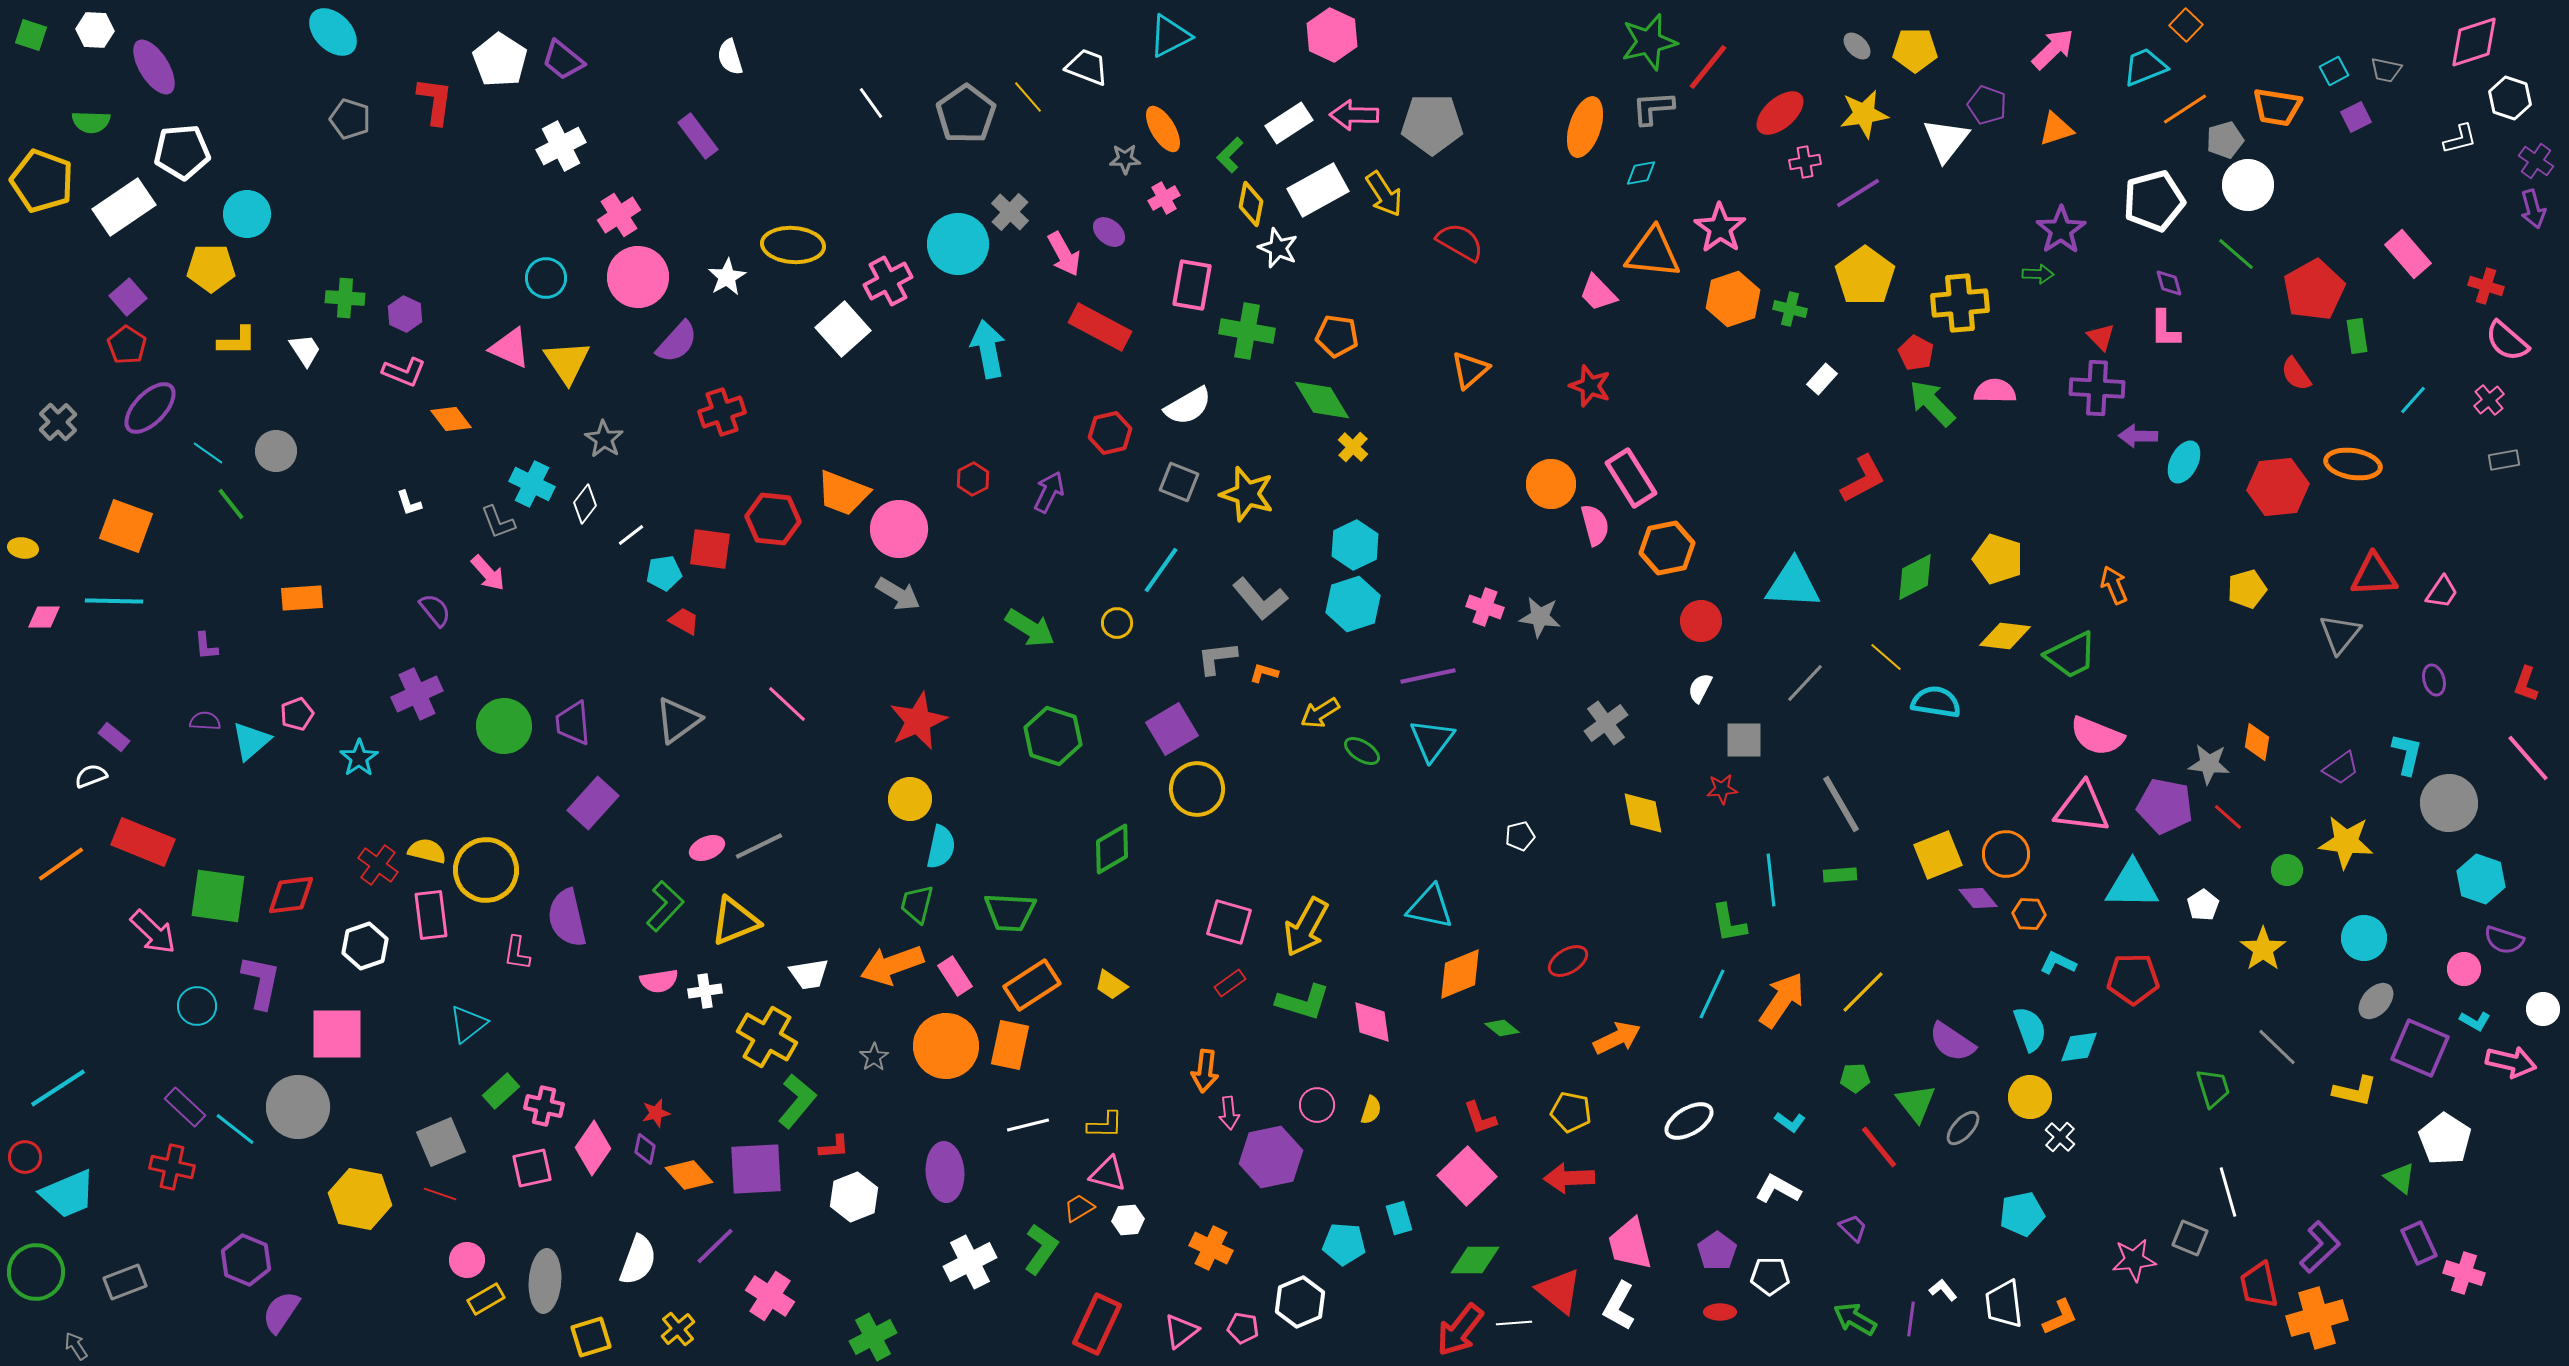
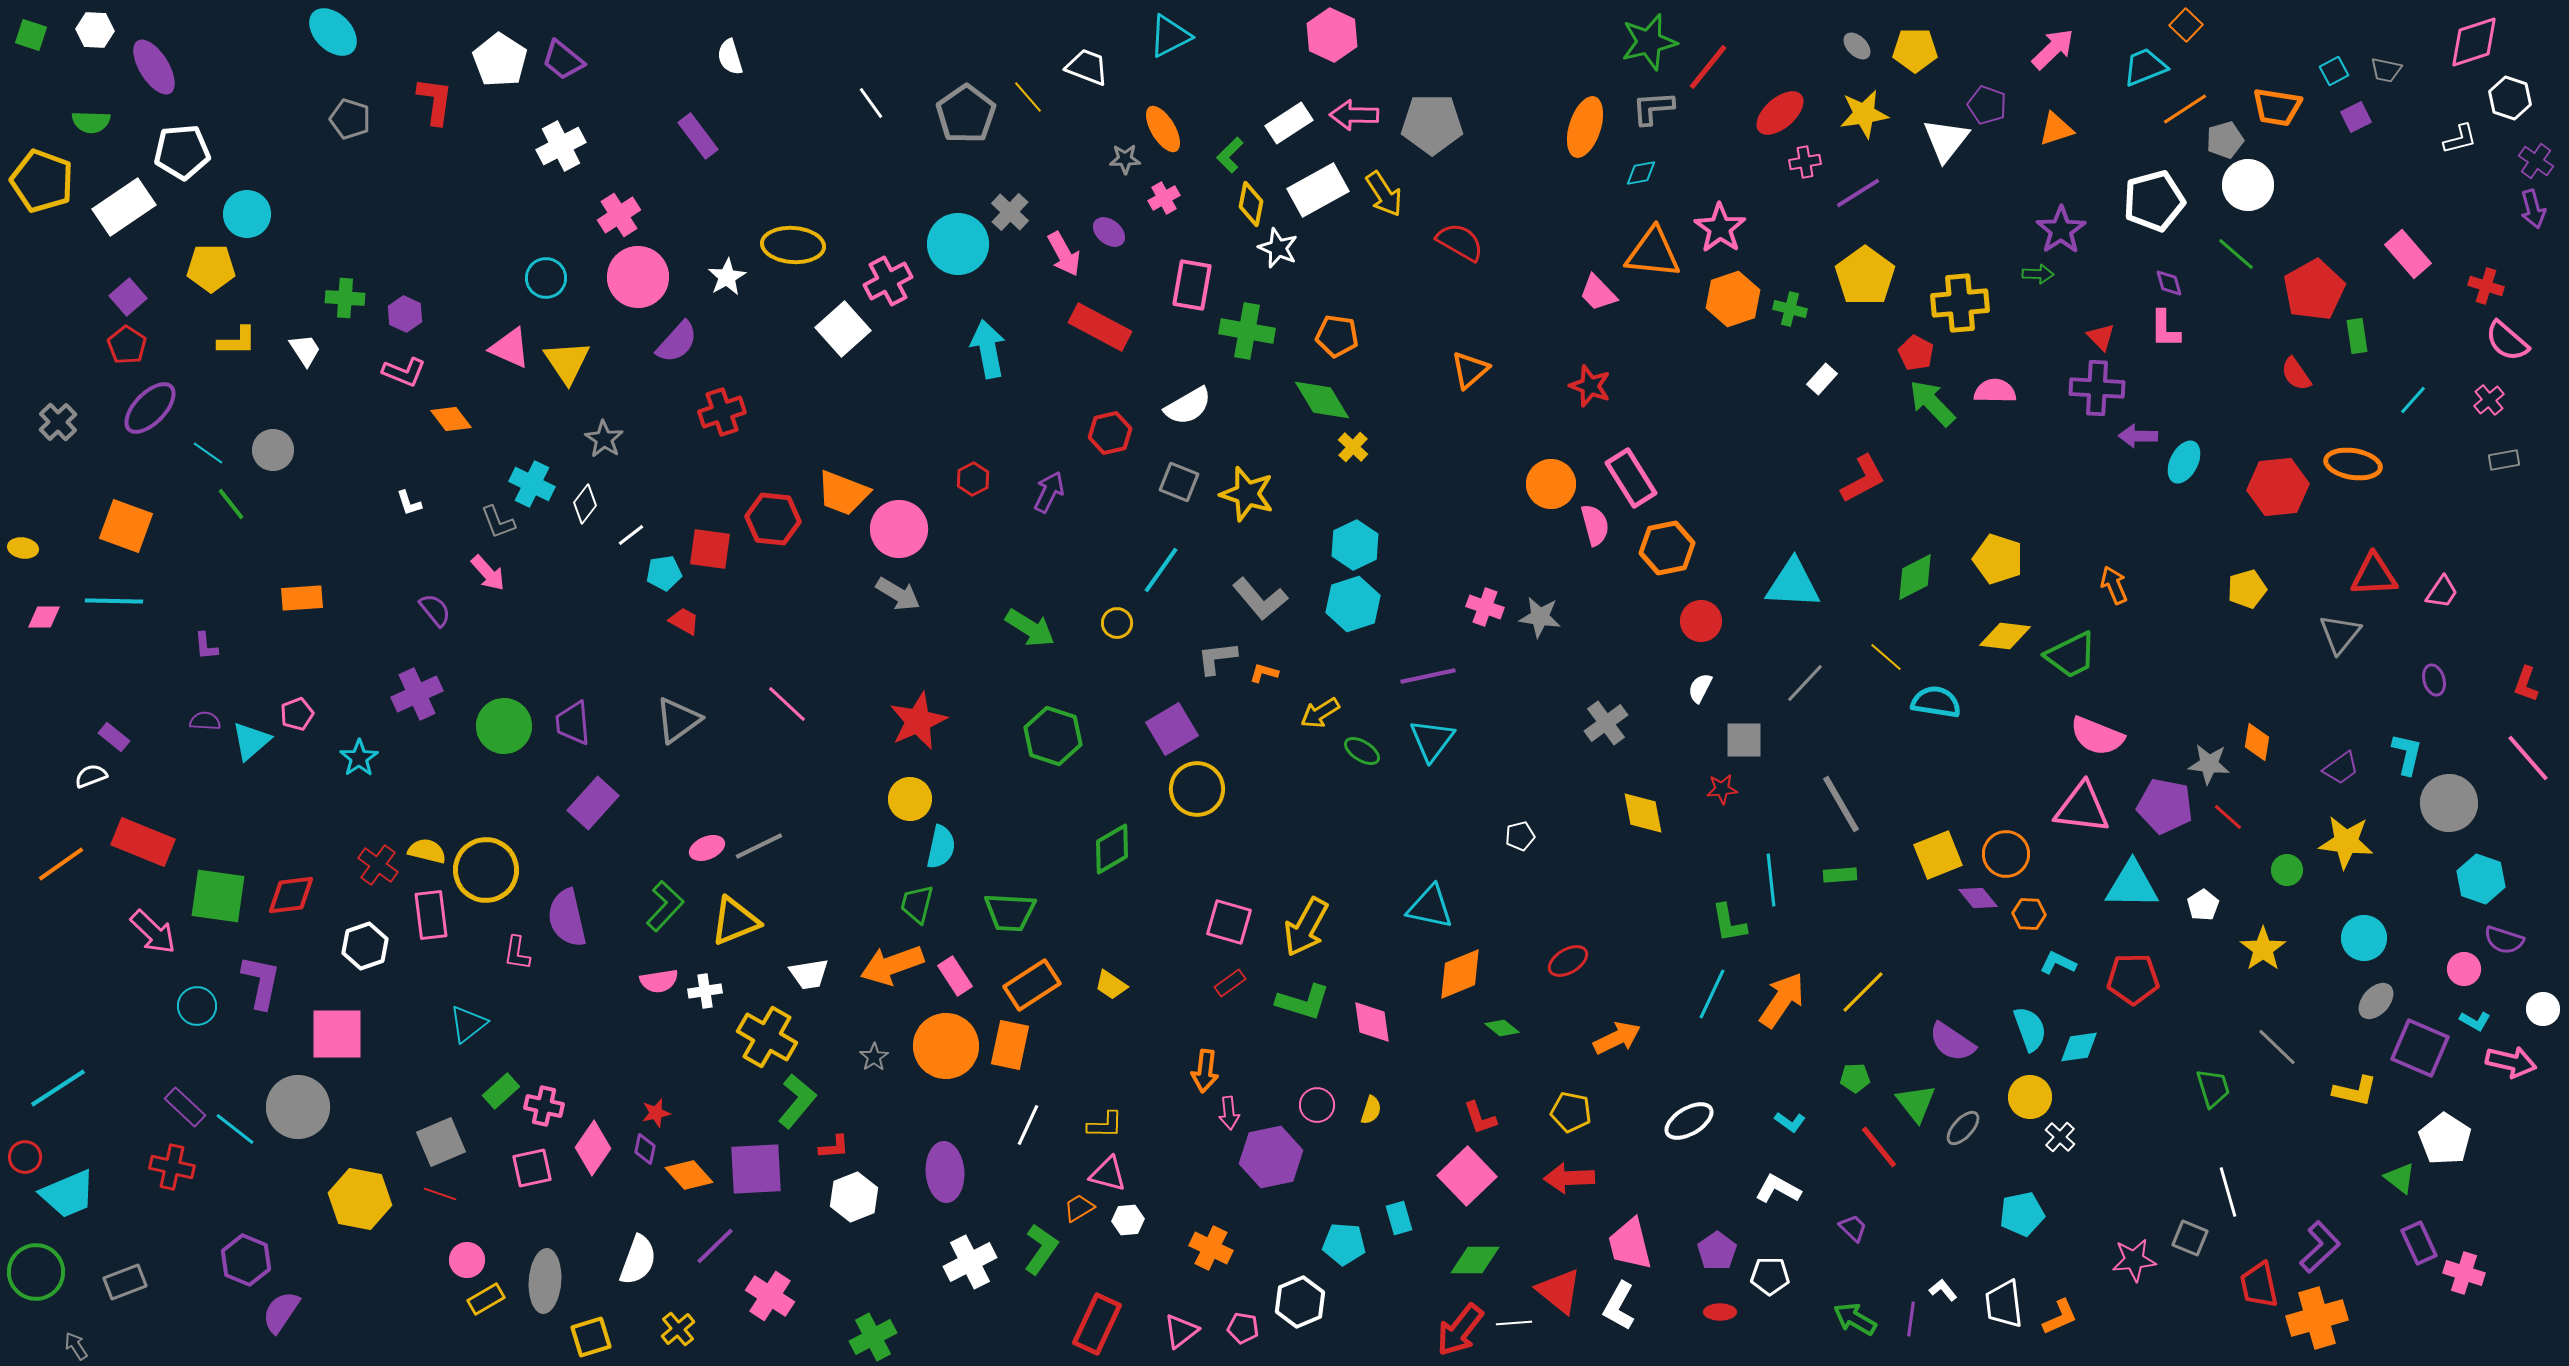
gray circle at (276, 451): moved 3 px left, 1 px up
white line at (1028, 1125): rotated 51 degrees counterclockwise
